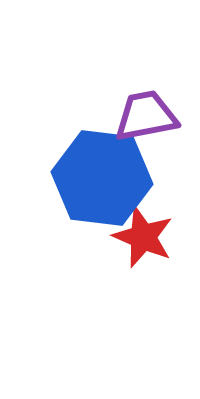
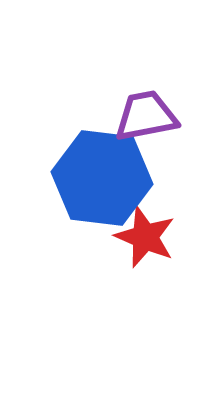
red star: moved 2 px right
